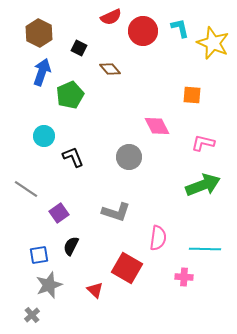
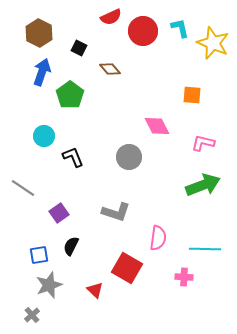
green pentagon: rotated 12 degrees counterclockwise
gray line: moved 3 px left, 1 px up
